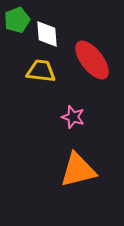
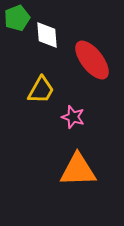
green pentagon: moved 2 px up
white diamond: moved 1 px down
yellow trapezoid: moved 19 px down; rotated 112 degrees clockwise
orange triangle: rotated 12 degrees clockwise
